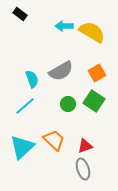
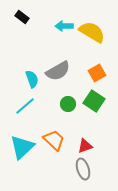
black rectangle: moved 2 px right, 3 px down
gray semicircle: moved 3 px left
